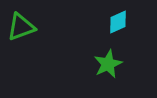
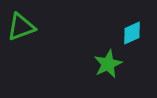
cyan diamond: moved 14 px right, 11 px down
